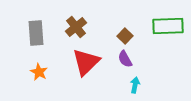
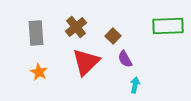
brown square: moved 12 px left
